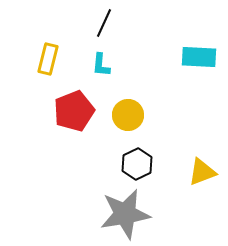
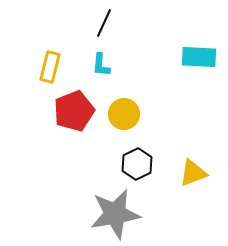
yellow rectangle: moved 2 px right, 8 px down
yellow circle: moved 4 px left, 1 px up
yellow triangle: moved 9 px left, 1 px down
gray star: moved 10 px left
